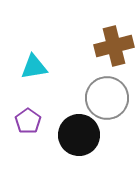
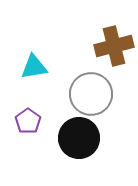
gray circle: moved 16 px left, 4 px up
black circle: moved 3 px down
